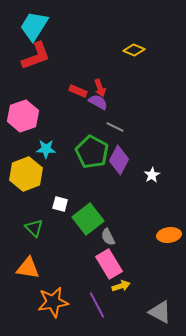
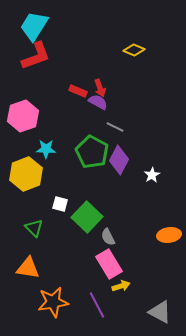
green square: moved 1 px left, 2 px up; rotated 8 degrees counterclockwise
